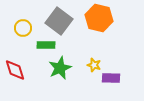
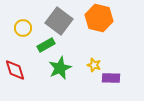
green rectangle: rotated 30 degrees counterclockwise
